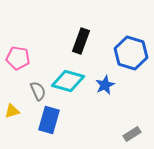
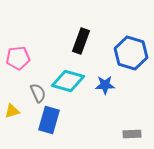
pink pentagon: rotated 15 degrees counterclockwise
blue star: rotated 24 degrees clockwise
gray semicircle: moved 2 px down
gray rectangle: rotated 30 degrees clockwise
